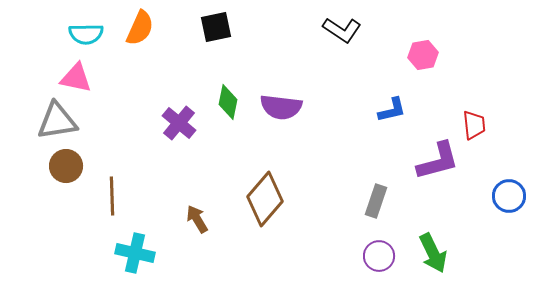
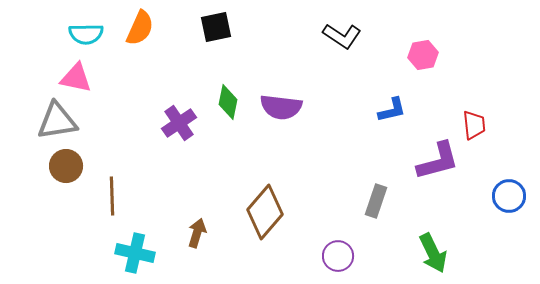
black L-shape: moved 6 px down
purple cross: rotated 16 degrees clockwise
brown diamond: moved 13 px down
brown arrow: moved 14 px down; rotated 48 degrees clockwise
purple circle: moved 41 px left
